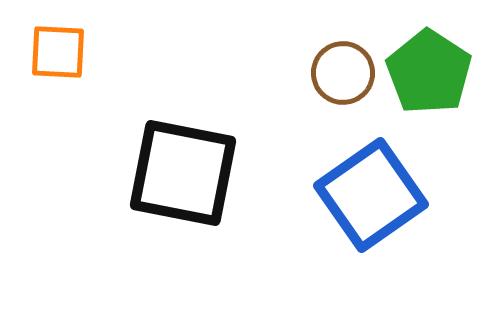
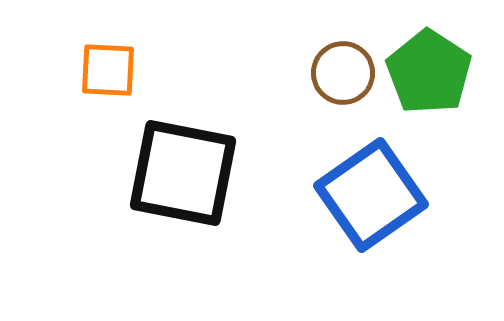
orange square: moved 50 px right, 18 px down
